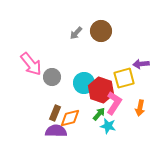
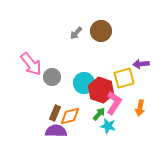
orange diamond: moved 2 px up
